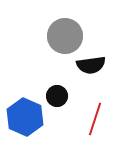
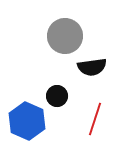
black semicircle: moved 1 px right, 2 px down
blue hexagon: moved 2 px right, 4 px down
